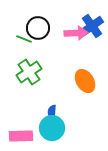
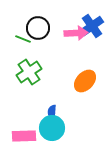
green line: moved 1 px left
orange ellipse: rotated 75 degrees clockwise
pink rectangle: moved 3 px right
